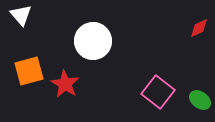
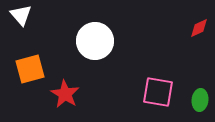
white circle: moved 2 px right
orange square: moved 1 px right, 2 px up
red star: moved 10 px down
pink square: rotated 28 degrees counterclockwise
green ellipse: rotated 60 degrees clockwise
